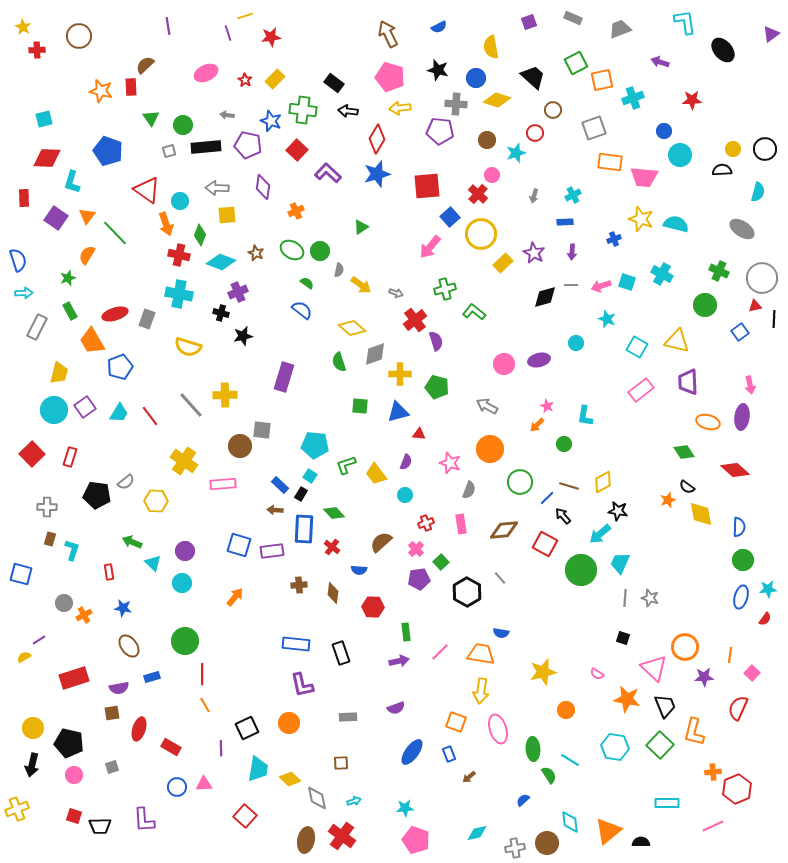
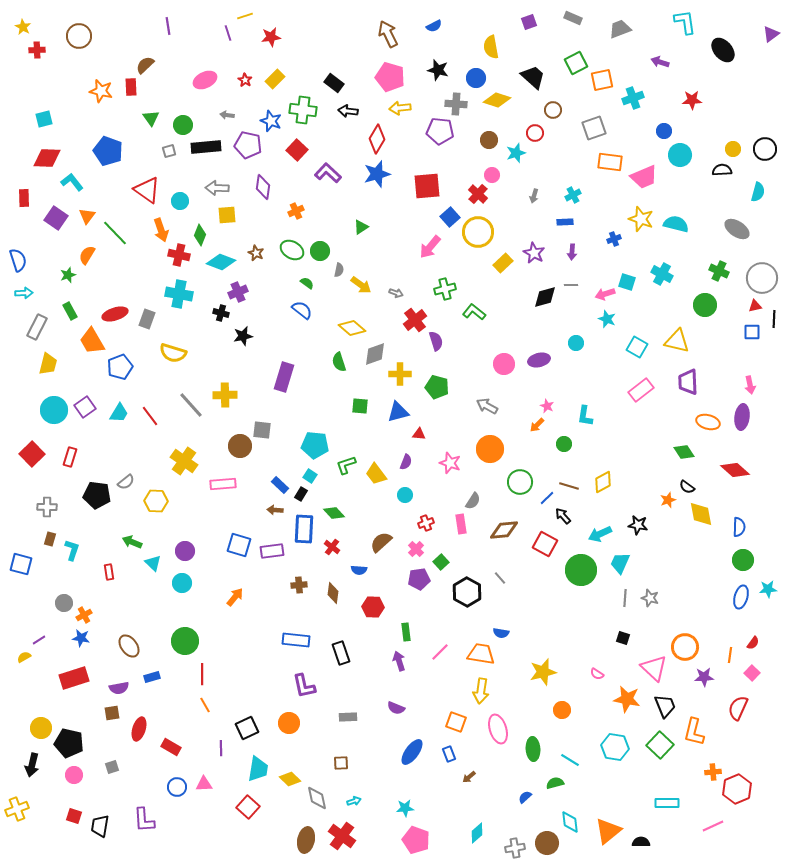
blue semicircle at (439, 27): moved 5 px left, 1 px up
pink ellipse at (206, 73): moved 1 px left, 7 px down
brown circle at (487, 140): moved 2 px right
pink trapezoid at (644, 177): rotated 28 degrees counterclockwise
cyan L-shape at (72, 182): rotated 125 degrees clockwise
orange arrow at (166, 224): moved 5 px left, 6 px down
gray ellipse at (742, 229): moved 5 px left
yellow circle at (481, 234): moved 3 px left, 2 px up
green star at (68, 278): moved 3 px up
pink arrow at (601, 286): moved 4 px right, 8 px down
blue square at (740, 332): moved 12 px right; rotated 36 degrees clockwise
yellow semicircle at (188, 347): moved 15 px left, 6 px down
yellow trapezoid at (59, 373): moved 11 px left, 9 px up
gray semicircle at (469, 490): moved 4 px right, 11 px down; rotated 12 degrees clockwise
black star at (618, 511): moved 20 px right, 14 px down
cyan arrow at (600, 534): rotated 15 degrees clockwise
blue square at (21, 574): moved 10 px up
blue star at (123, 608): moved 42 px left, 30 px down
red semicircle at (765, 619): moved 12 px left, 24 px down
blue rectangle at (296, 644): moved 4 px up
purple arrow at (399, 661): rotated 96 degrees counterclockwise
purple L-shape at (302, 685): moved 2 px right, 1 px down
purple semicircle at (396, 708): rotated 42 degrees clockwise
orange circle at (566, 710): moved 4 px left
yellow circle at (33, 728): moved 8 px right
green semicircle at (549, 775): moved 6 px right, 8 px down; rotated 72 degrees counterclockwise
blue semicircle at (523, 800): moved 2 px right, 3 px up
red square at (245, 816): moved 3 px right, 9 px up
black trapezoid at (100, 826): rotated 100 degrees clockwise
cyan diamond at (477, 833): rotated 30 degrees counterclockwise
